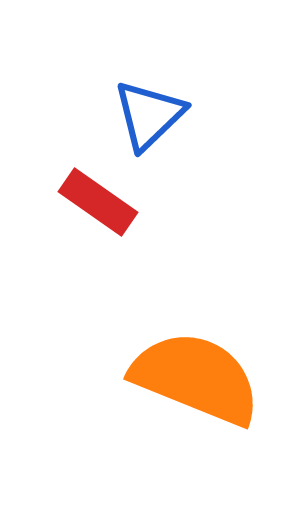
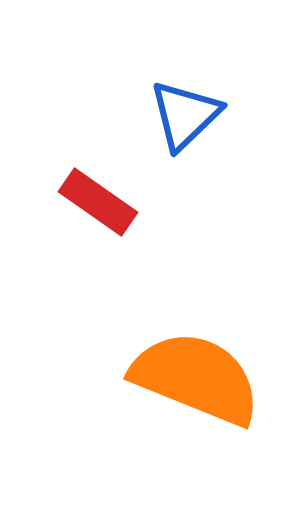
blue triangle: moved 36 px right
